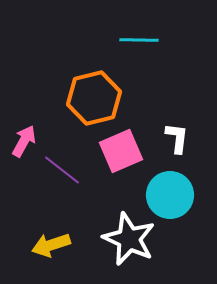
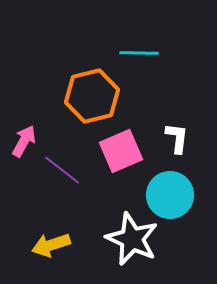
cyan line: moved 13 px down
orange hexagon: moved 2 px left, 2 px up
white star: moved 3 px right
